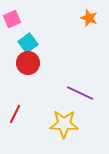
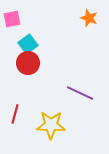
pink square: rotated 12 degrees clockwise
cyan square: moved 1 px down
red line: rotated 12 degrees counterclockwise
yellow star: moved 13 px left, 1 px down
